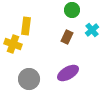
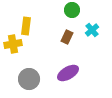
yellow cross: rotated 30 degrees counterclockwise
